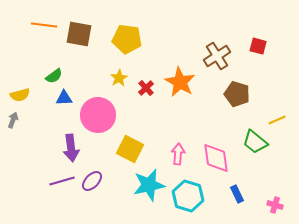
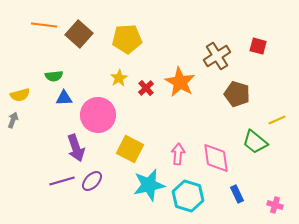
brown square: rotated 32 degrees clockwise
yellow pentagon: rotated 12 degrees counterclockwise
green semicircle: rotated 30 degrees clockwise
purple arrow: moved 5 px right; rotated 12 degrees counterclockwise
